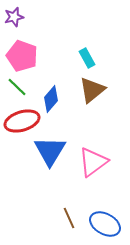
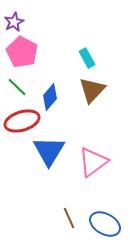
purple star: moved 5 px down; rotated 12 degrees counterclockwise
pink pentagon: moved 4 px up; rotated 8 degrees clockwise
brown triangle: rotated 8 degrees counterclockwise
blue diamond: moved 1 px left, 2 px up
blue triangle: moved 1 px left
